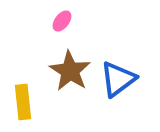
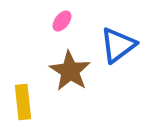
blue triangle: moved 34 px up
